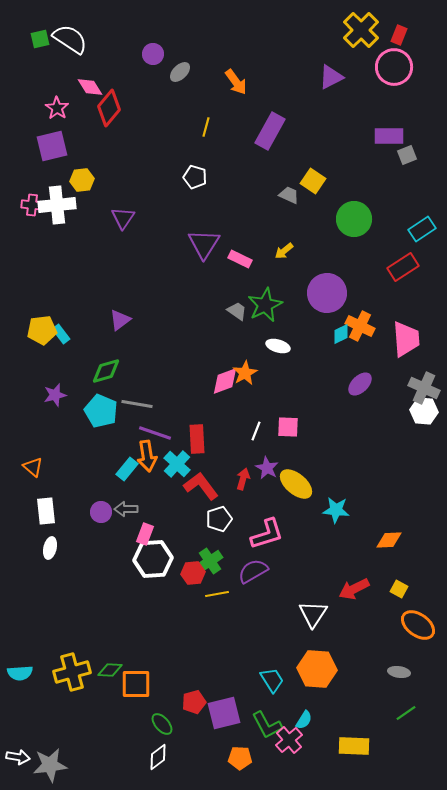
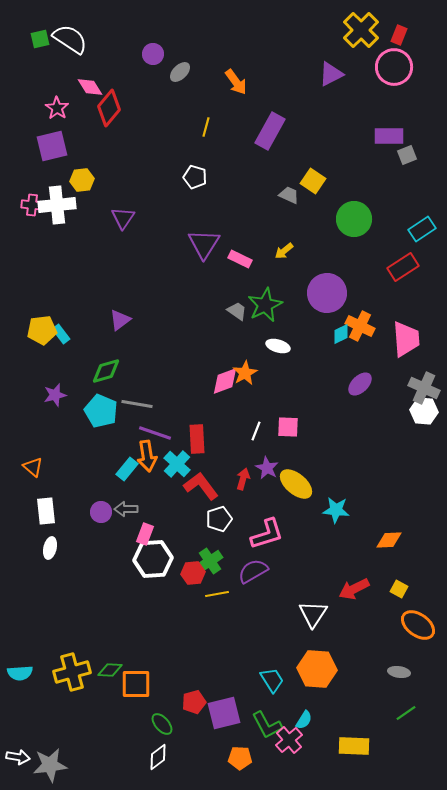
purple triangle at (331, 77): moved 3 px up
